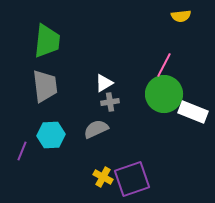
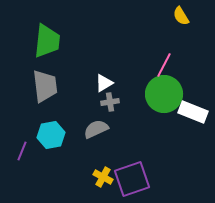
yellow semicircle: rotated 66 degrees clockwise
cyan hexagon: rotated 8 degrees counterclockwise
